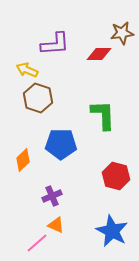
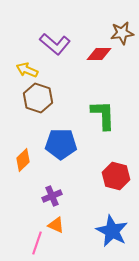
purple L-shape: rotated 44 degrees clockwise
pink line: rotated 30 degrees counterclockwise
